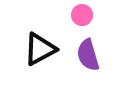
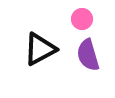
pink circle: moved 4 px down
